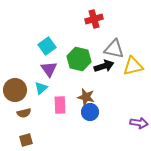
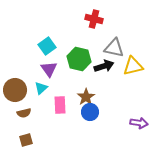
red cross: rotated 30 degrees clockwise
gray triangle: moved 1 px up
brown star: rotated 24 degrees clockwise
